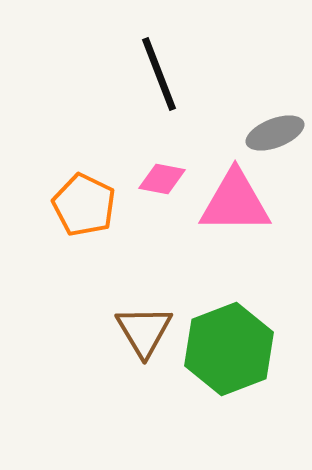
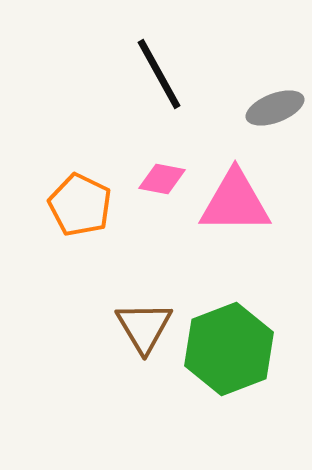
black line: rotated 8 degrees counterclockwise
gray ellipse: moved 25 px up
orange pentagon: moved 4 px left
brown triangle: moved 4 px up
